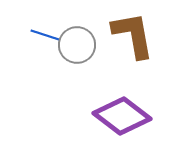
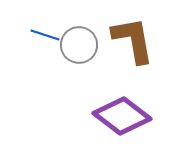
brown L-shape: moved 5 px down
gray circle: moved 2 px right
